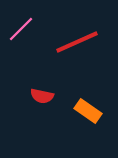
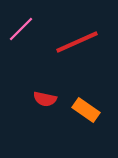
red semicircle: moved 3 px right, 3 px down
orange rectangle: moved 2 px left, 1 px up
